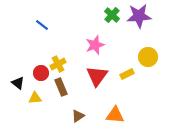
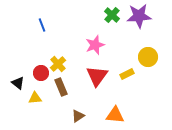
blue line: rotated 32 degrees clockwise
yellow cross: rotated 14 degrees counterclockwise
